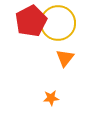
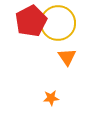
orange triangle: moved 2 px right, 1 px up; rotated 12 degrees counterclockwise
